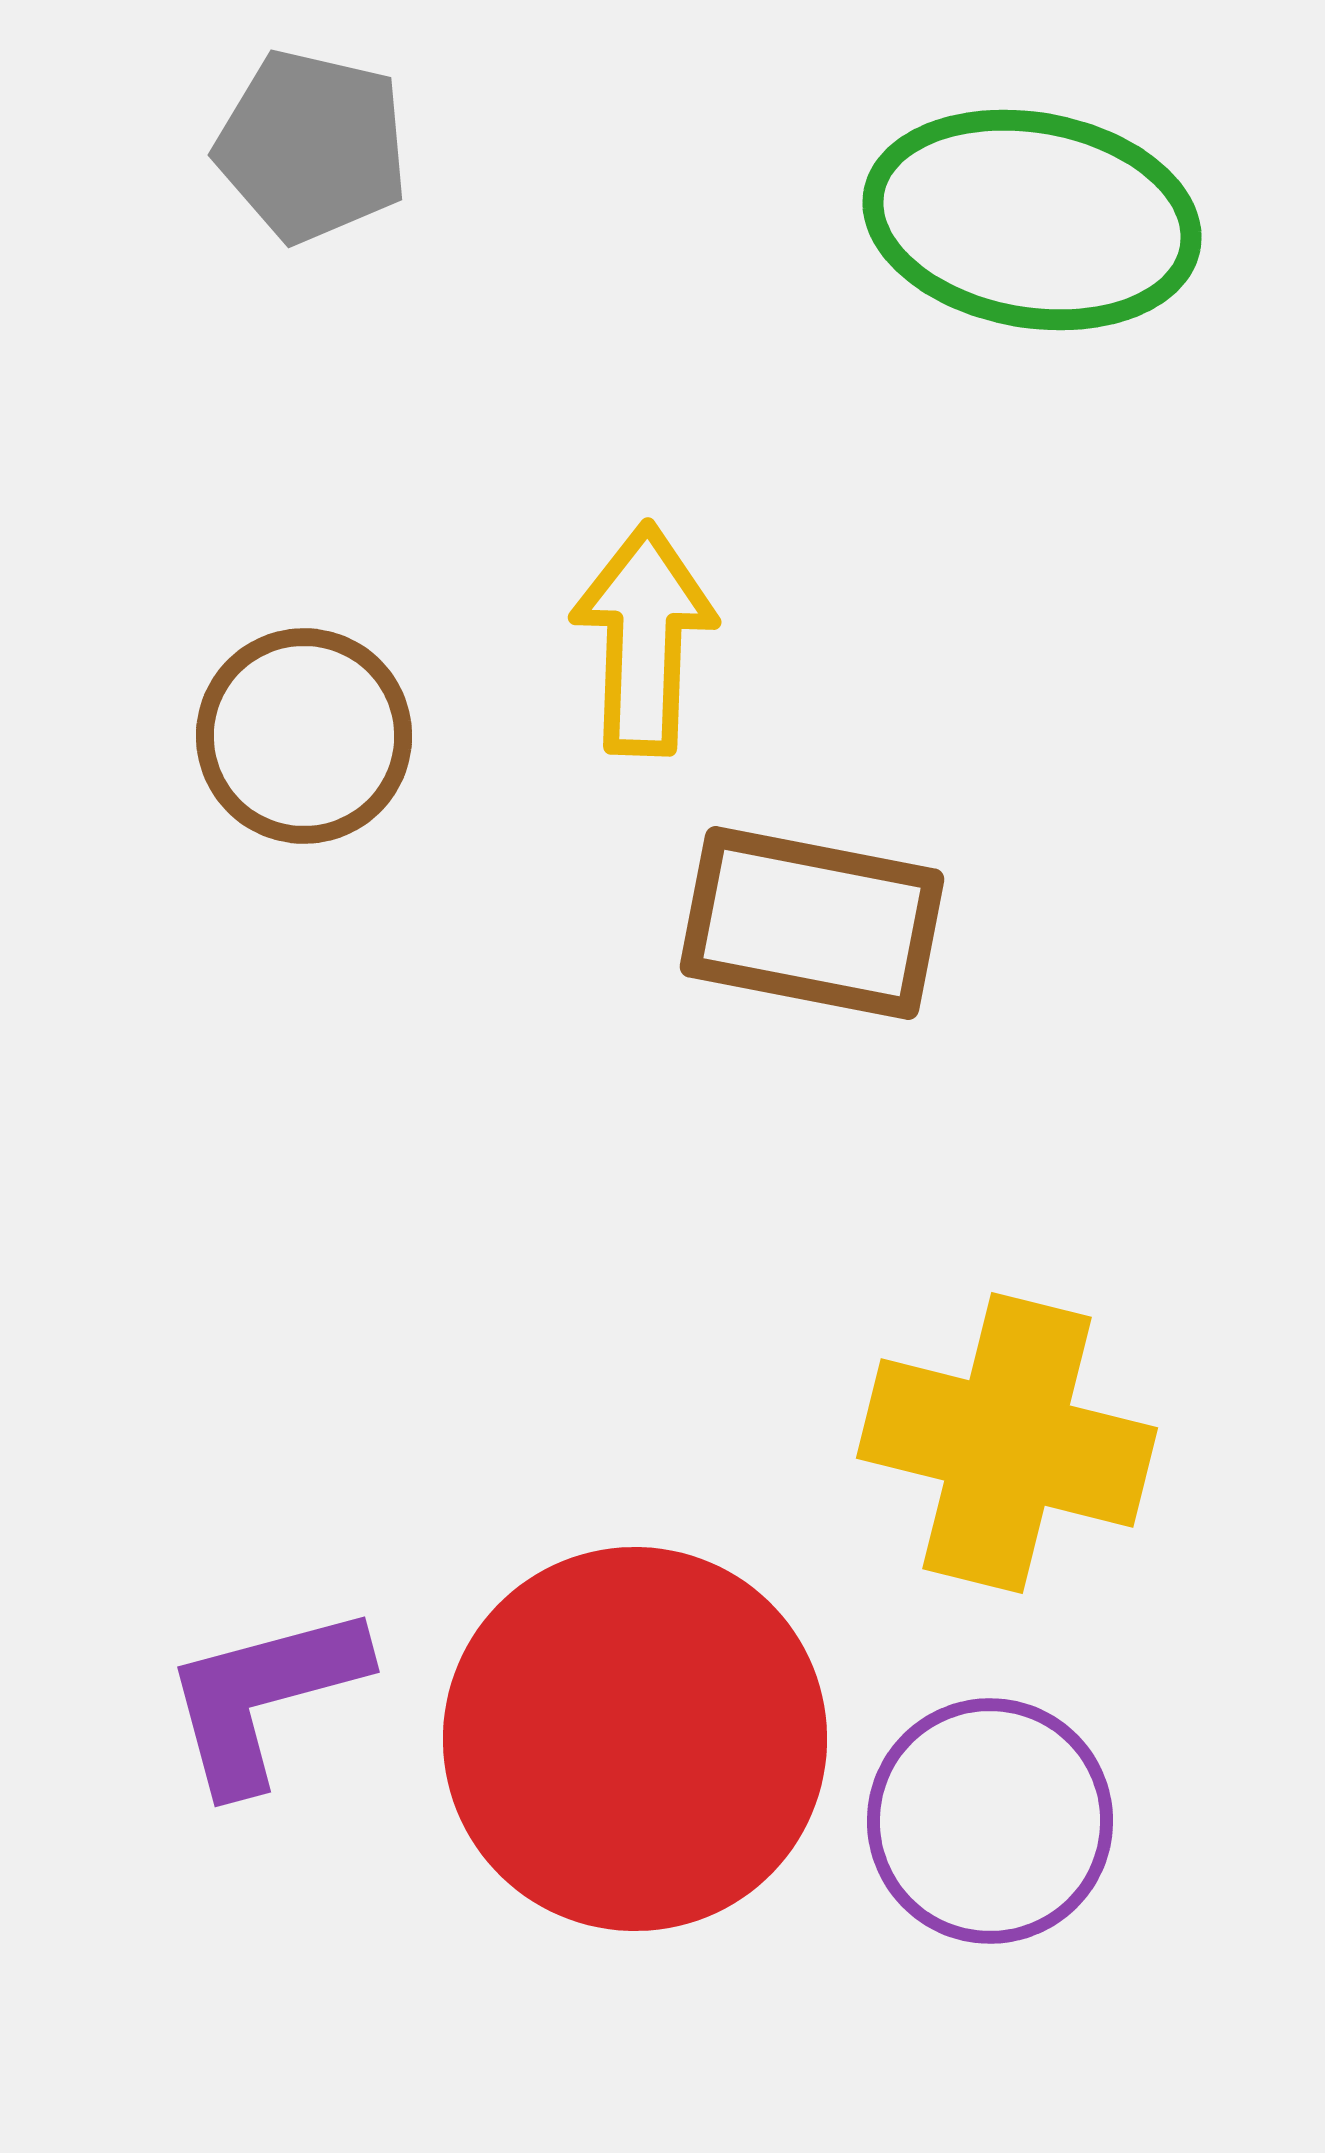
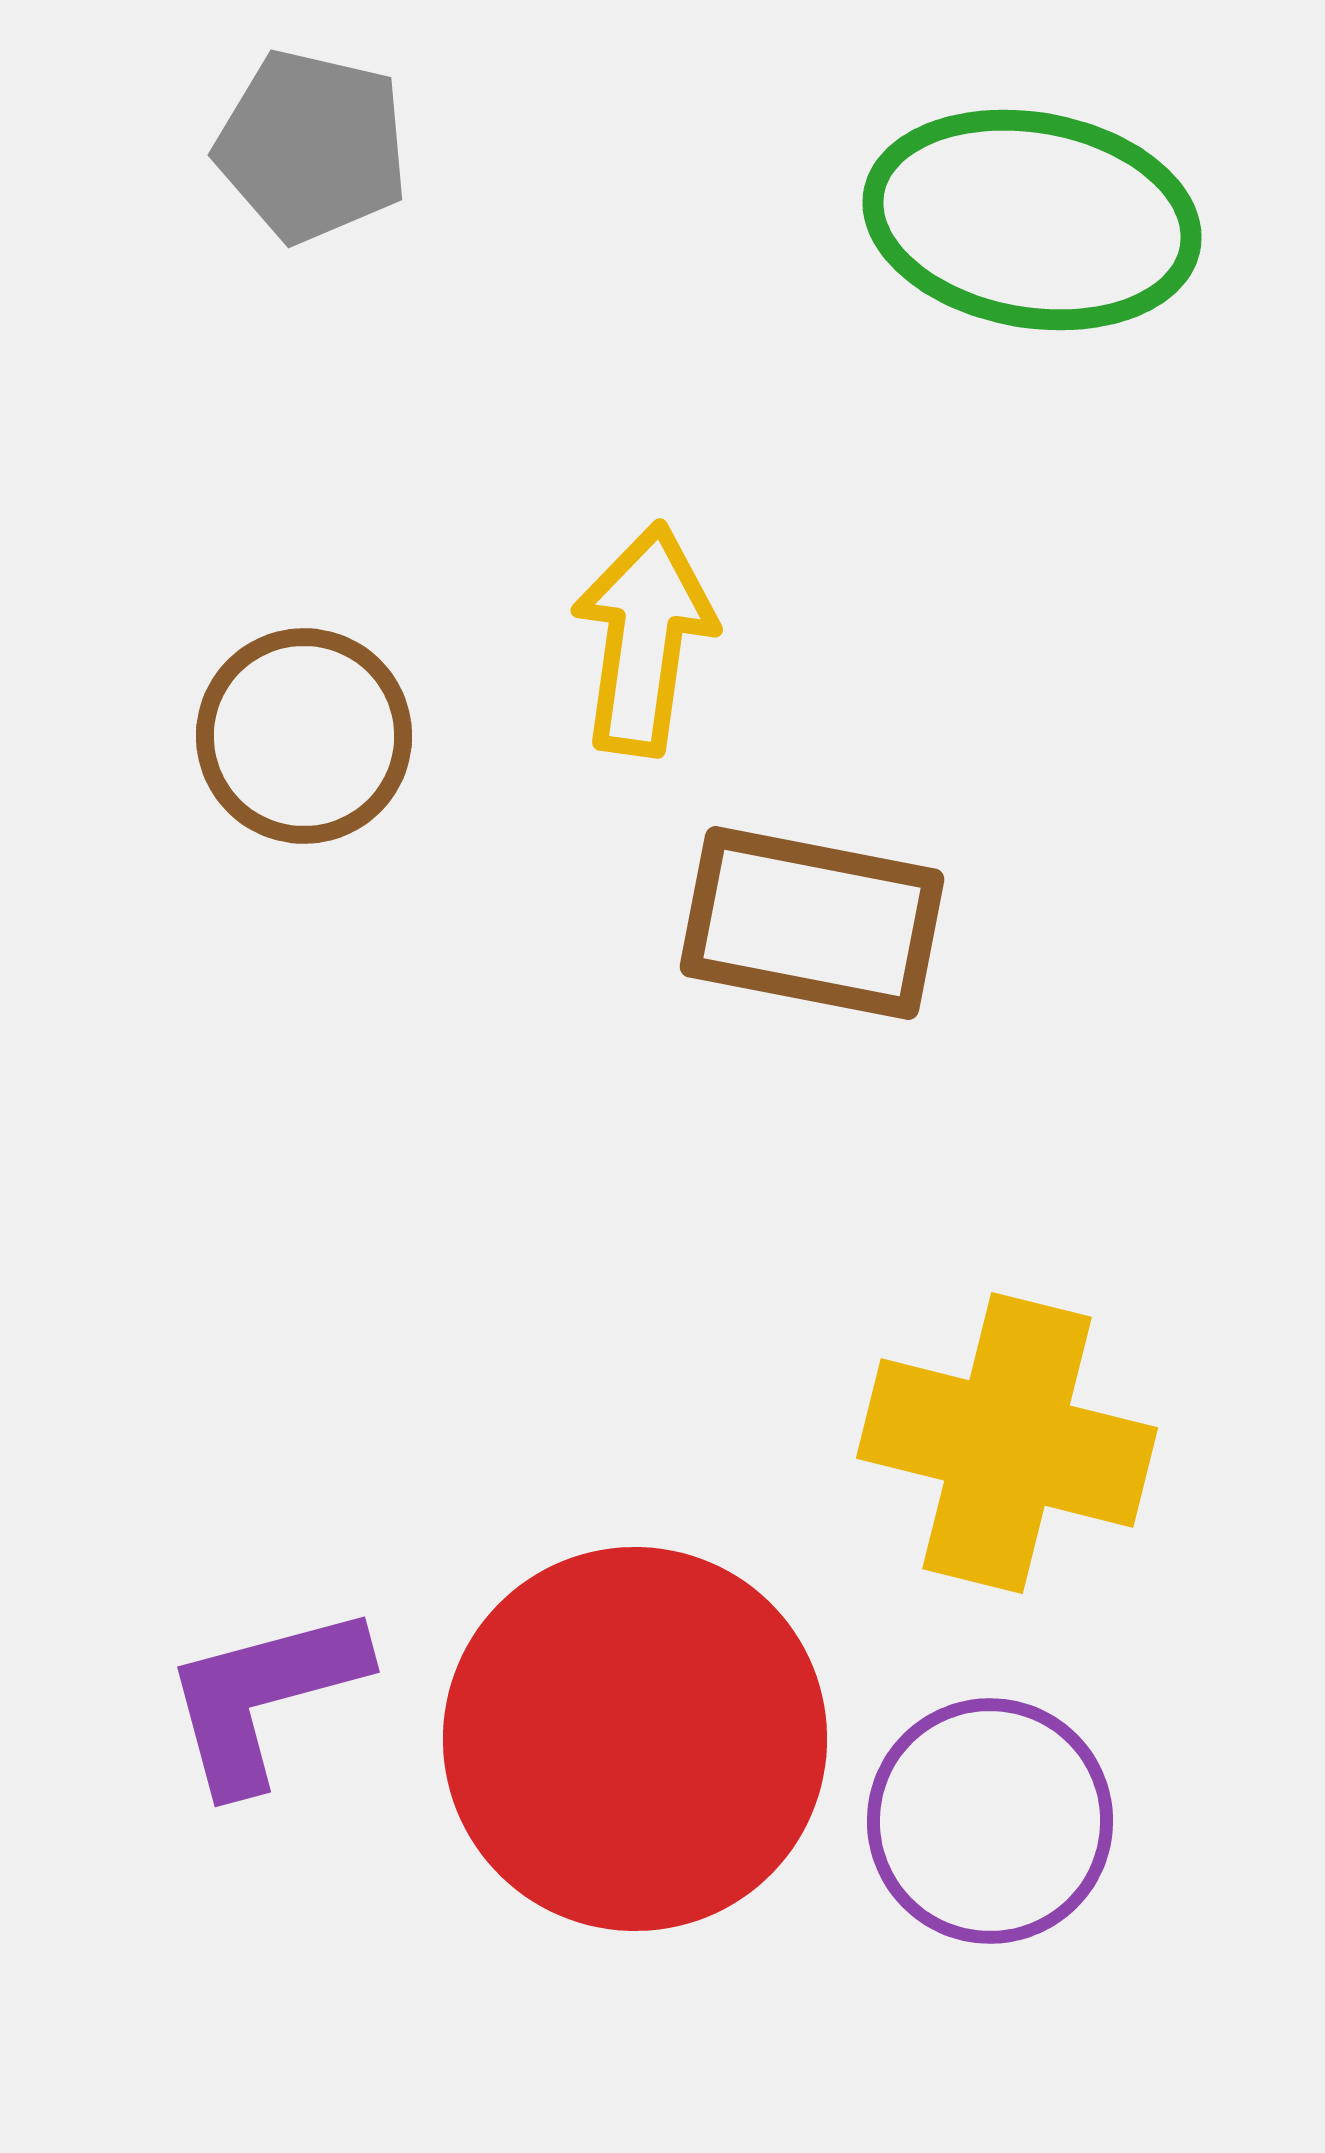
yellow arrow: rotated 6 degrees clockwise
